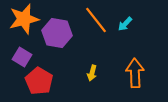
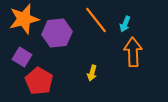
cyan arrow: rotated 21 degrees counterclockwise
purple hexagon: rotated 16 degrees counterclockwise
orange arrow: moved 2 px left, 21 px up
